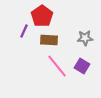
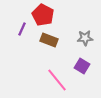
red pentagon: moved 1 px right, 1 px up; rotated 10 degrees counterclockwise
purple line: moved 2 px left, 2 px up
brown rectangle: rotated 18 degrees clockwise
pink line: moved 14 px down
